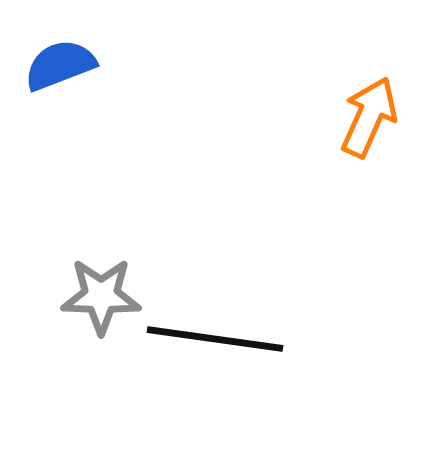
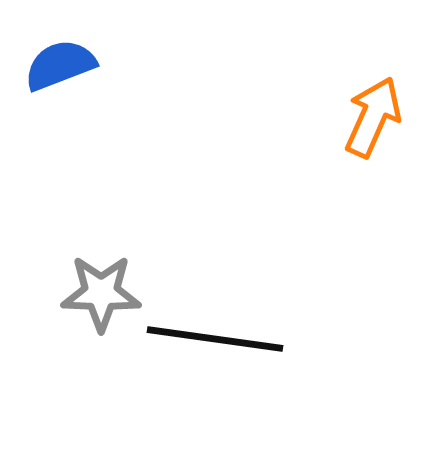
orange arrow: moved 4 px right
gray star: moved 3 px up
